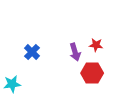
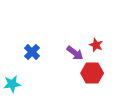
red star: rotated 16 degrees clockwise
purple arrow: moved 1 px down; rotated 36 degrees counterclockwise
